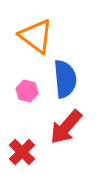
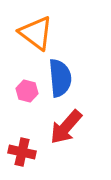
orange triangle: moved 3 px up
blue semicircle: moved 5 px left, 1 px up
red cross: rotated 32 degrees counterclockwise
